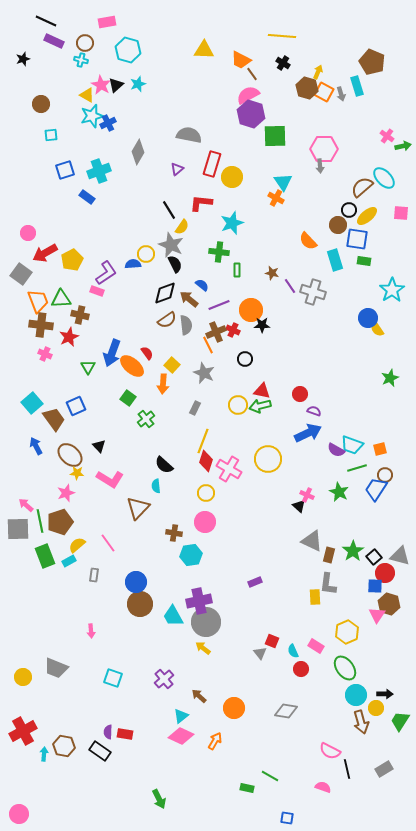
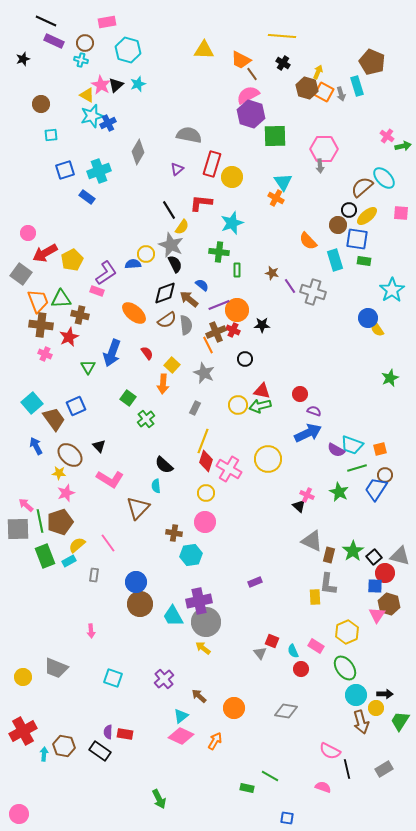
orange circle at (251, 310): moved 14 px left
orange ellipse at (132, 366): moved 2 px right, 53 px up
yellow star at (77, 473): moved 18 px left
